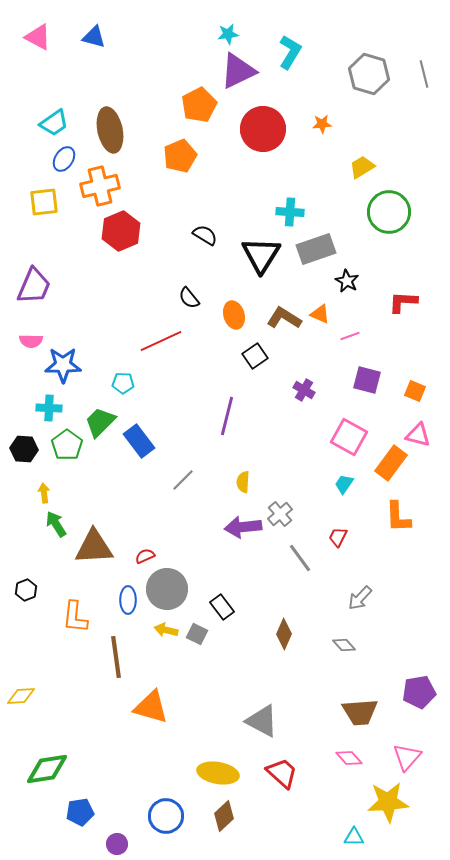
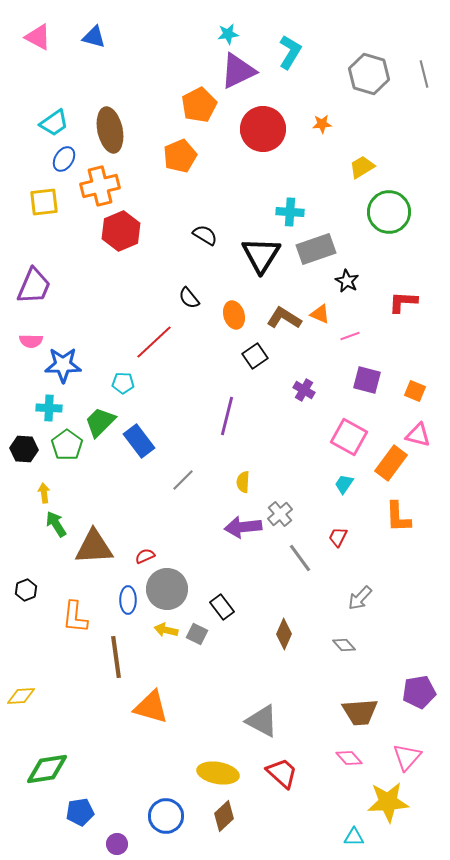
red line at (161, 341): moved 7 px left, 1 px down; rotated 18 degrees counterclockwise
